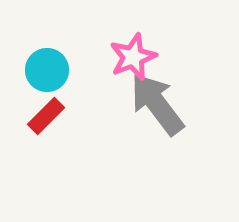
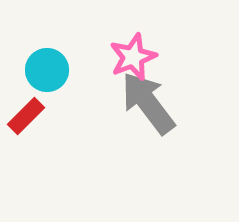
gray arrow: moved 9 px left, 1 px up
red rectangle: moved 20 px left
